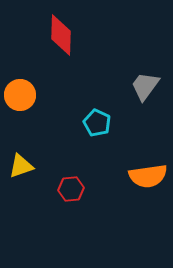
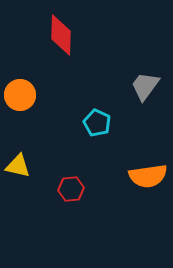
yellow triangle: moved 3 px left; rotated 32 degrees clockwise
